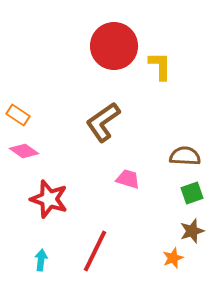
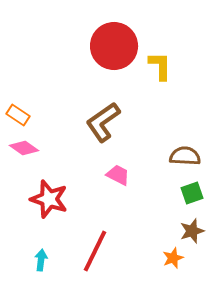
pink diamond: moved 3 px up
pink trapezoid: moved 10 px left, 4 px up; rotated 10 degrees clockwise
